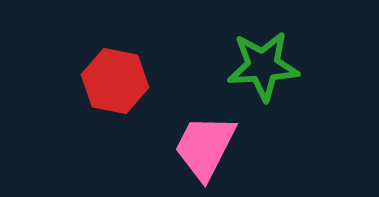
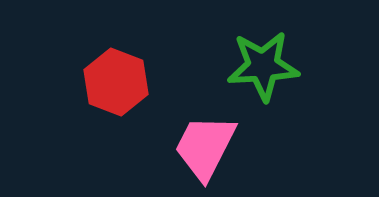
red hexagon: moved 1 px right, 1 px down; rotated 10 degrees clockwise
